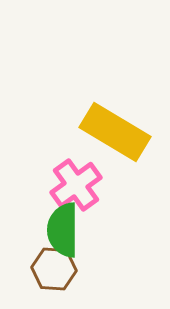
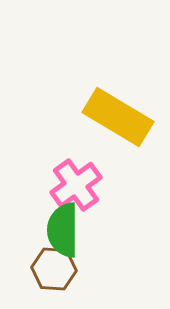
yellow rectangle: moved 3 px right, 15 px up
